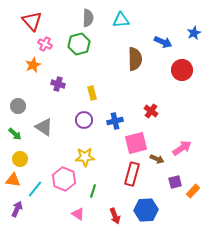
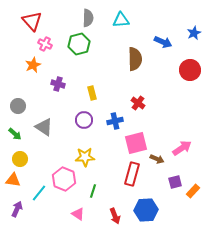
red circle: moved 8 px right
red cross: moved 13 px left, 8 px up
cyan line: moved 4 px right, 4 px down
